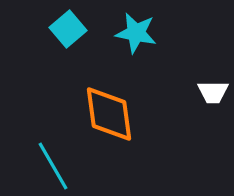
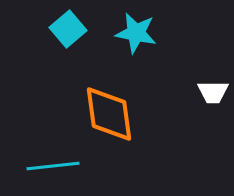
cyan line: rotated 66 degrees counterclockwise
